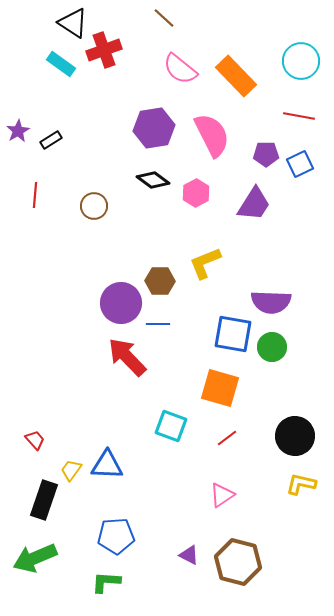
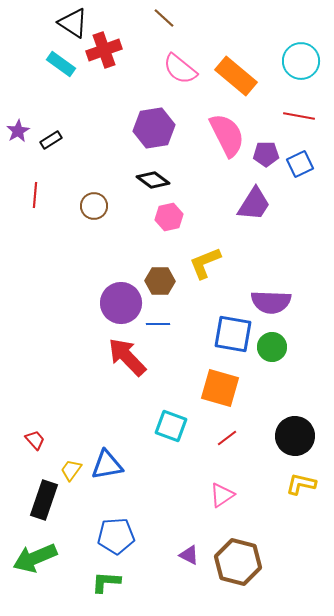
orange rectangle at (236, 76): rotated 6 degrees counterclockwise
pink semicircle at (212, 135): moved 15 px right
pink hexagon at (196, 193): moved 27 px left, 24 px down; rotated 16 degrees clockwise
blue triangle at (107, 465): rotated 12 degrees counterclockwise
